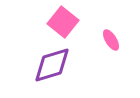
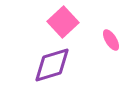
pink square: rotated 8 degrees clockwise
